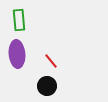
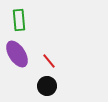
purple ellipse: rotated 28 degrees counterclockwise
red line: moved 2 px left
